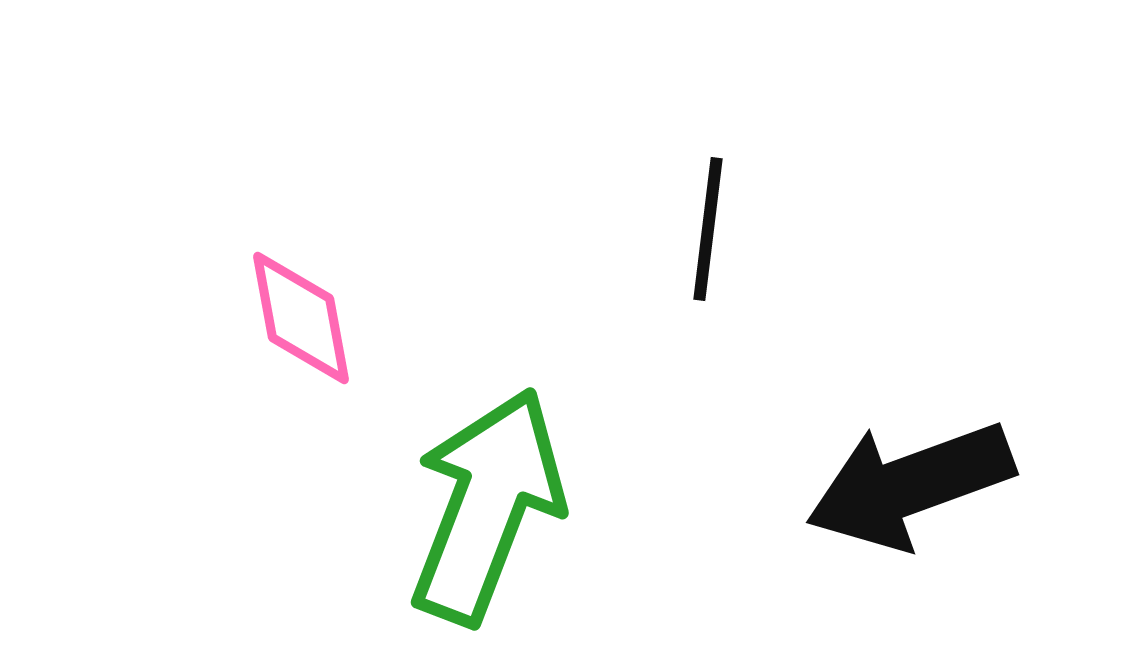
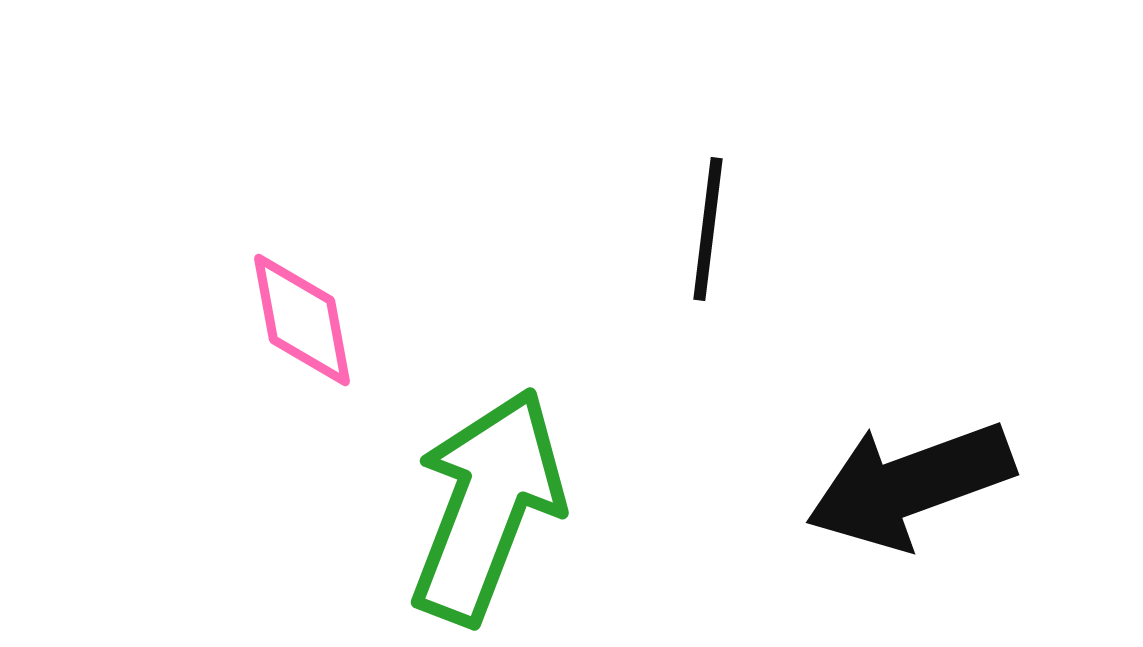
pink diamond: moved 1 px right, 2 px down
